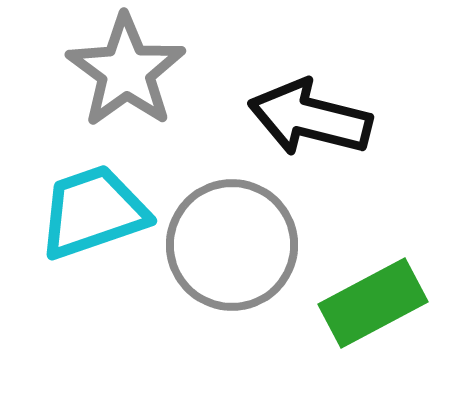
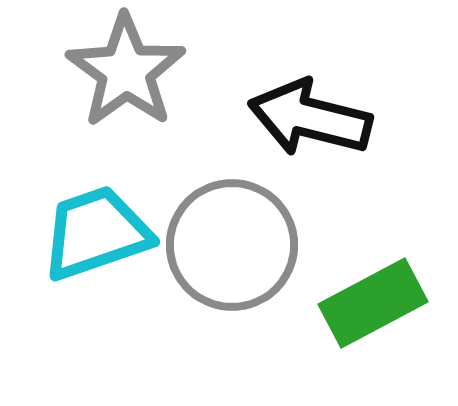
cyan trapezoid: moved 3 px right, 21 px down
